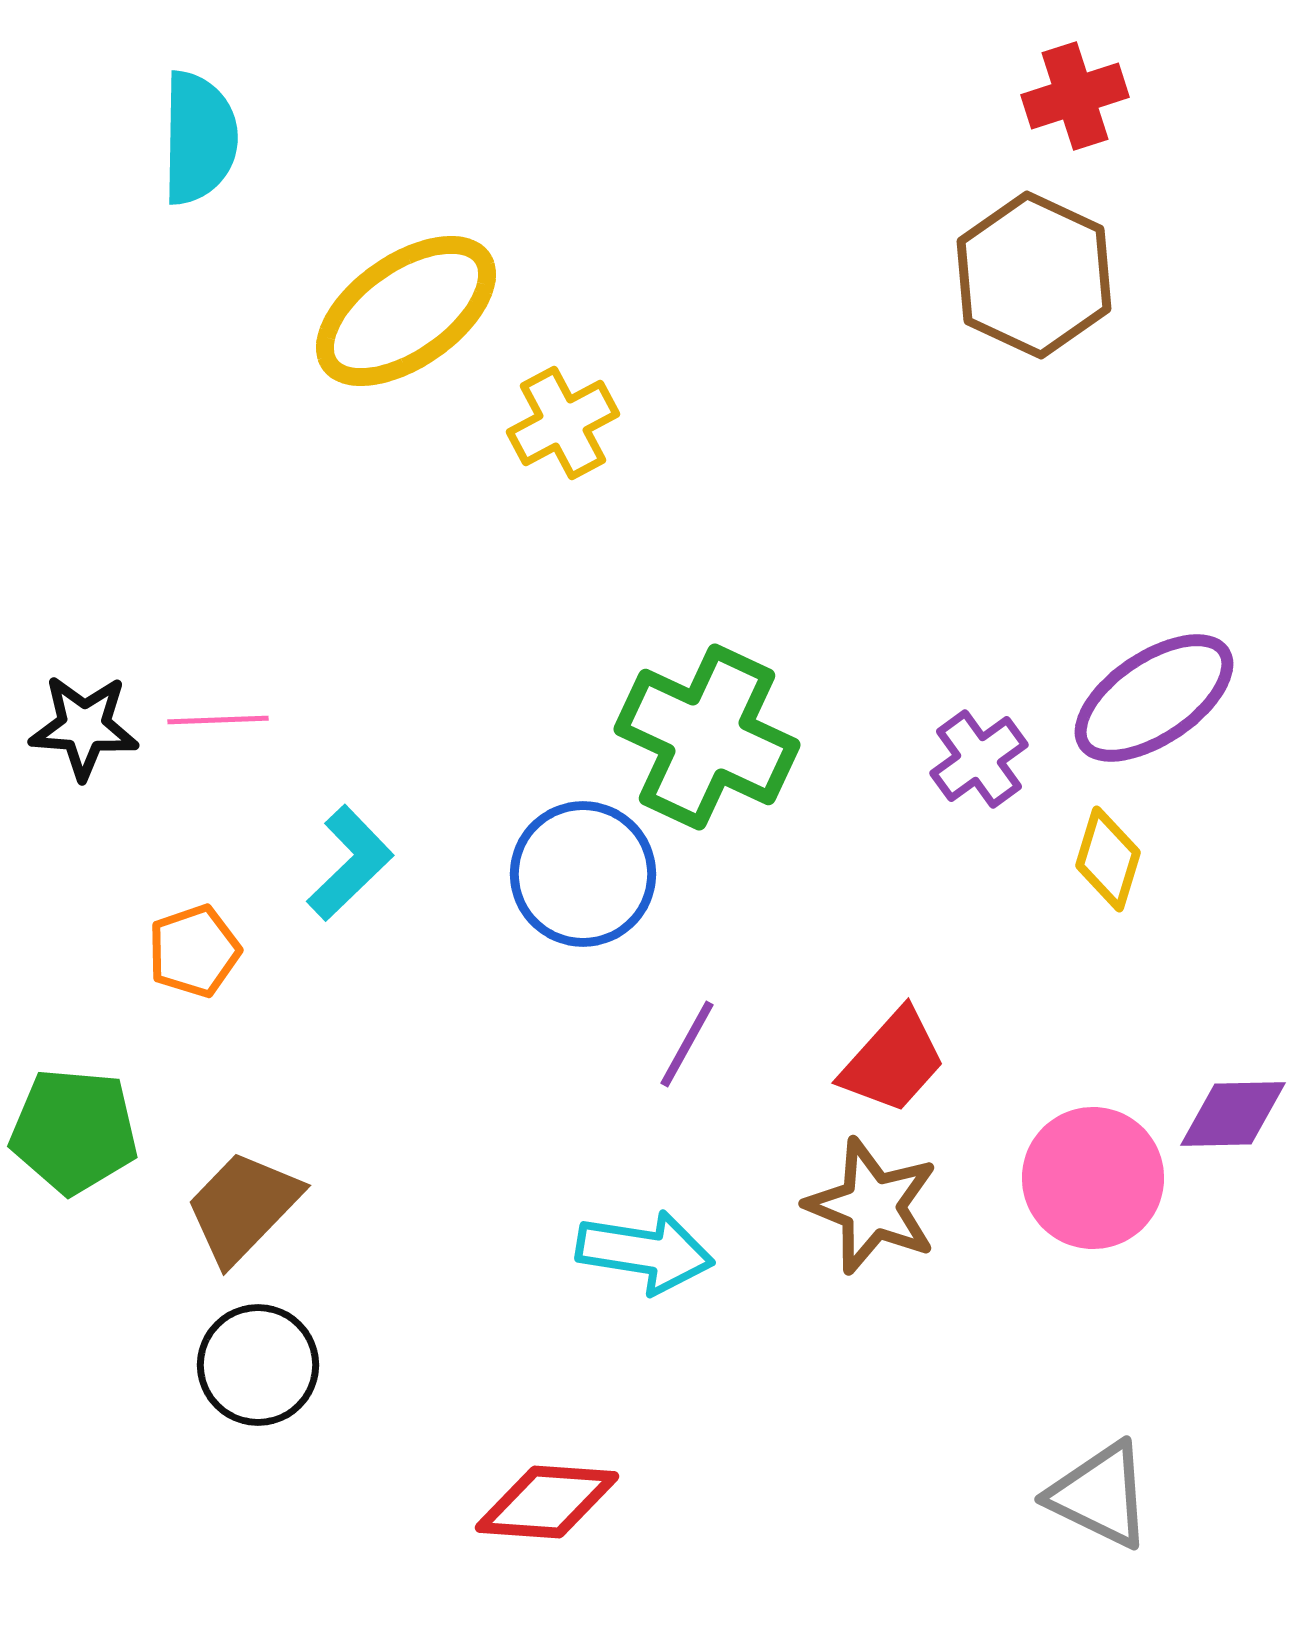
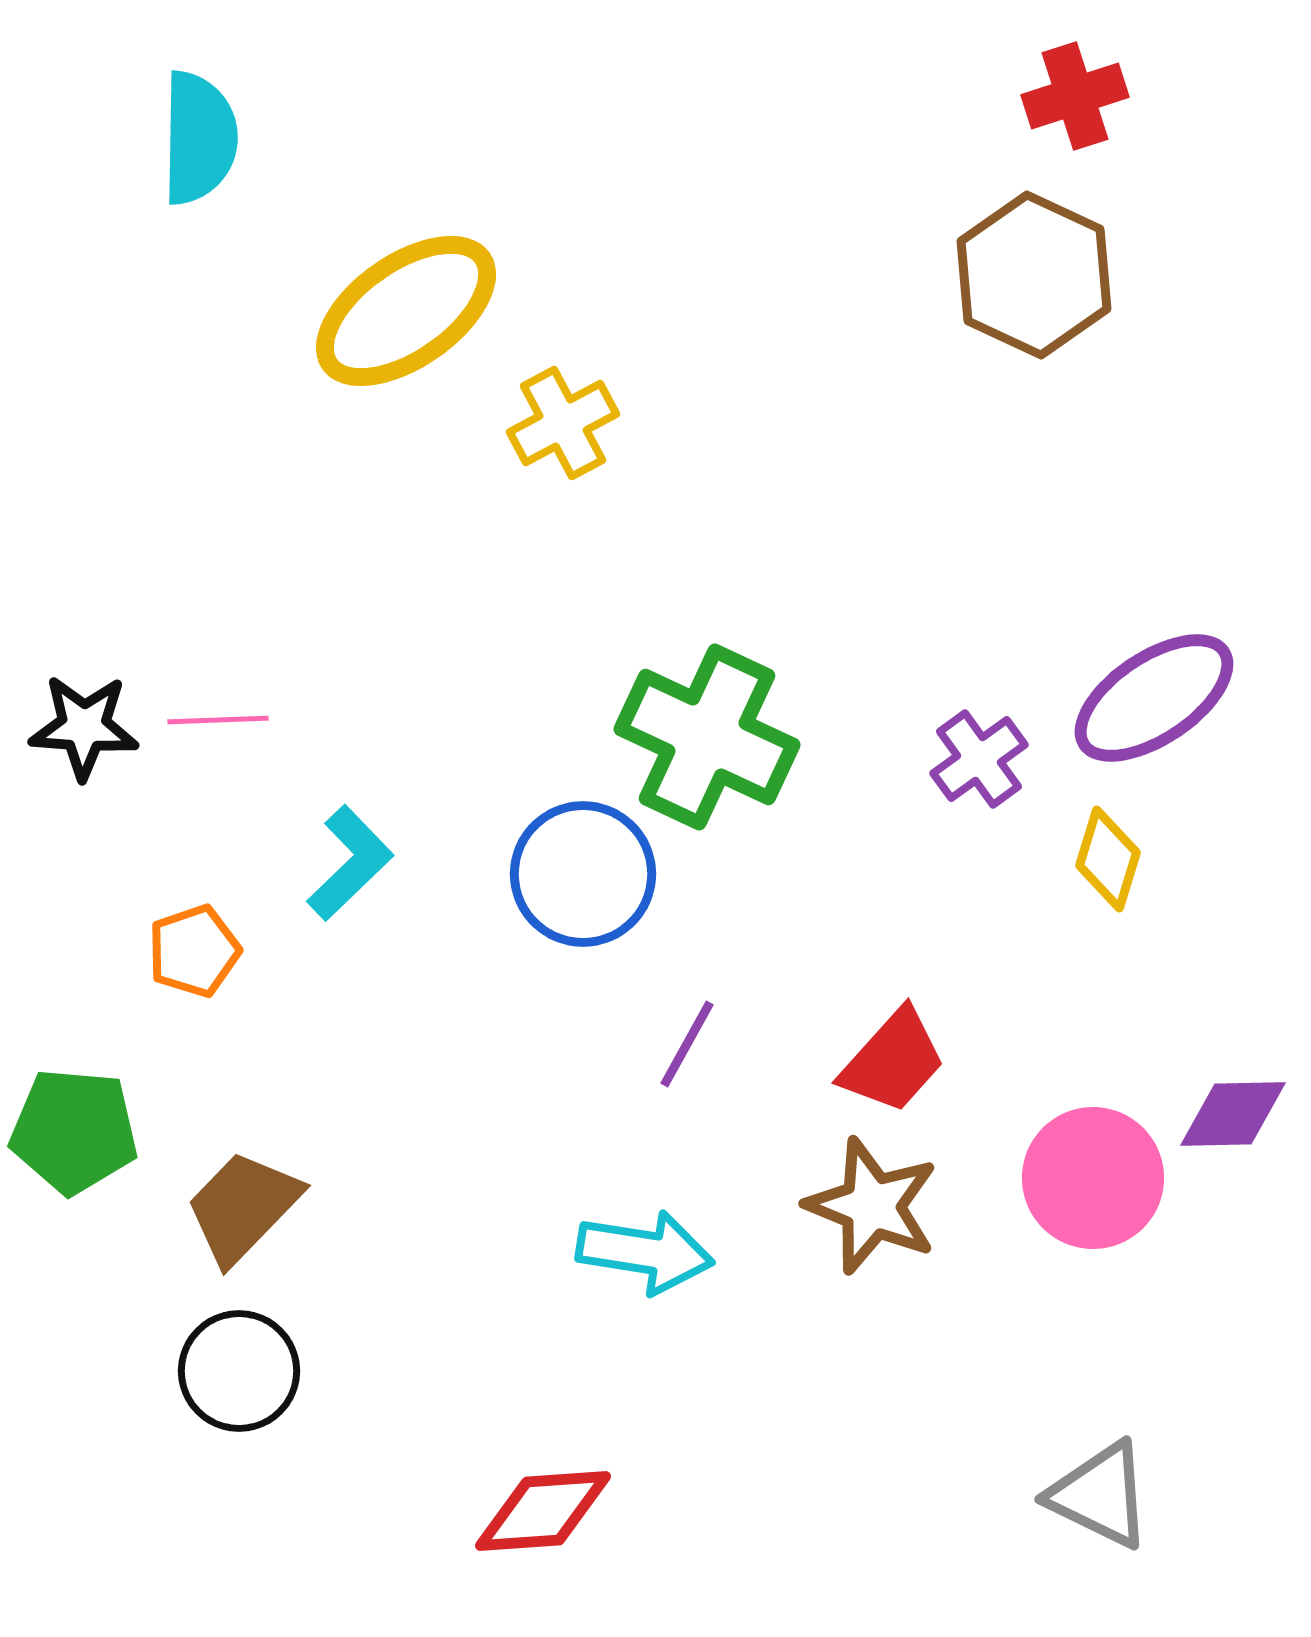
black circle: moved 19 px left, 6 px down
red diamond: moved 4 px left, 9 px down; rotated 8 degrees counterclockwise
